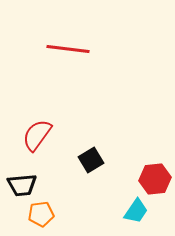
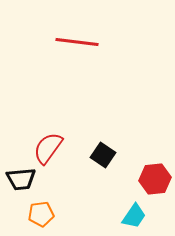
red line: moved 9 px right, 7 px up
red semicircle: moved 11 px right, 13 px down
black square: moved 12 px right, 5 px up; rotated 25 degrees counterclockwise
black trapezoid: moved 1 px left, 6 px up
cyan trapezoid: moved 2 px left, 5 px down
